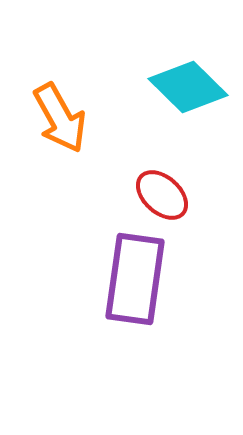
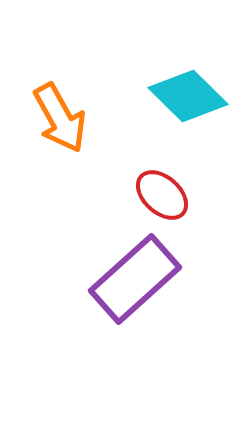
cyan diamond: moved 9 px down
purple rectangle: rotated 40 degrees clockwise
